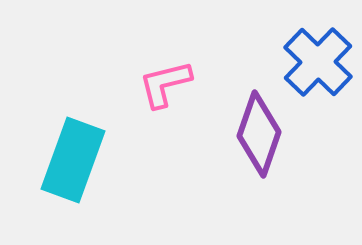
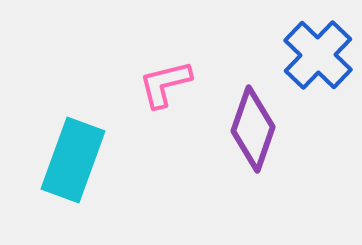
blue cross: moved 7 px up
purple diamond: moved 6 px left, 5 px up
